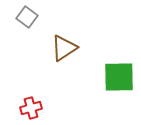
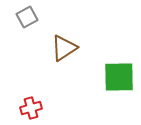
gray square: rotated 25 degrees clockwise
